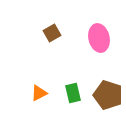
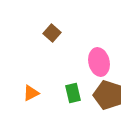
brown square: rotated 18 degrees counterclockwise
pink ellipse: moved 24 px down
orange triangle: moved 8 px left
